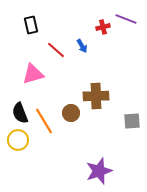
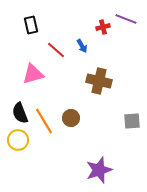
brown cross: moved 3 px right, 15 px up; rotated 15 degrees clockwise
brown circle: moved 5 px down
purple star: moved 1 px up
